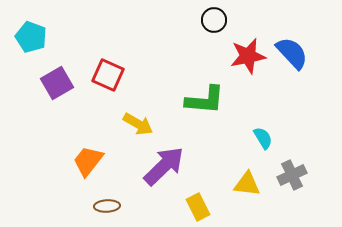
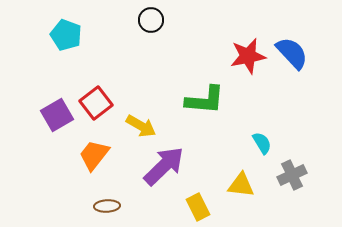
black circle: moved 63 px left
cyan pentagon: moved 35 px right, 2 px up
red square: moved 12 px left, 28 px down; rotated 28 degrees clockwise
purple square: moved 32 px down
yellow arrow: moved 3 px right, 2 px down
cyan semicircle: moved 1 px left, 5 px down
orange trapezoid: moved 6 px right, 6 px up
yellow triangle: moved 6 px left, 1 px down
